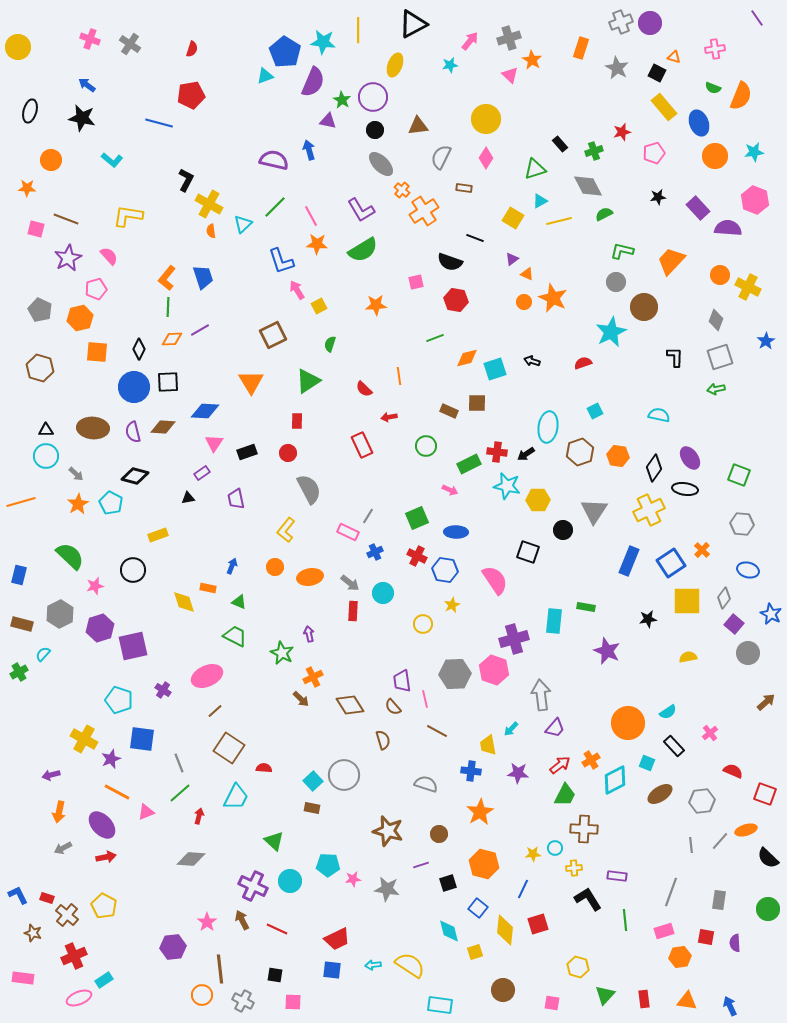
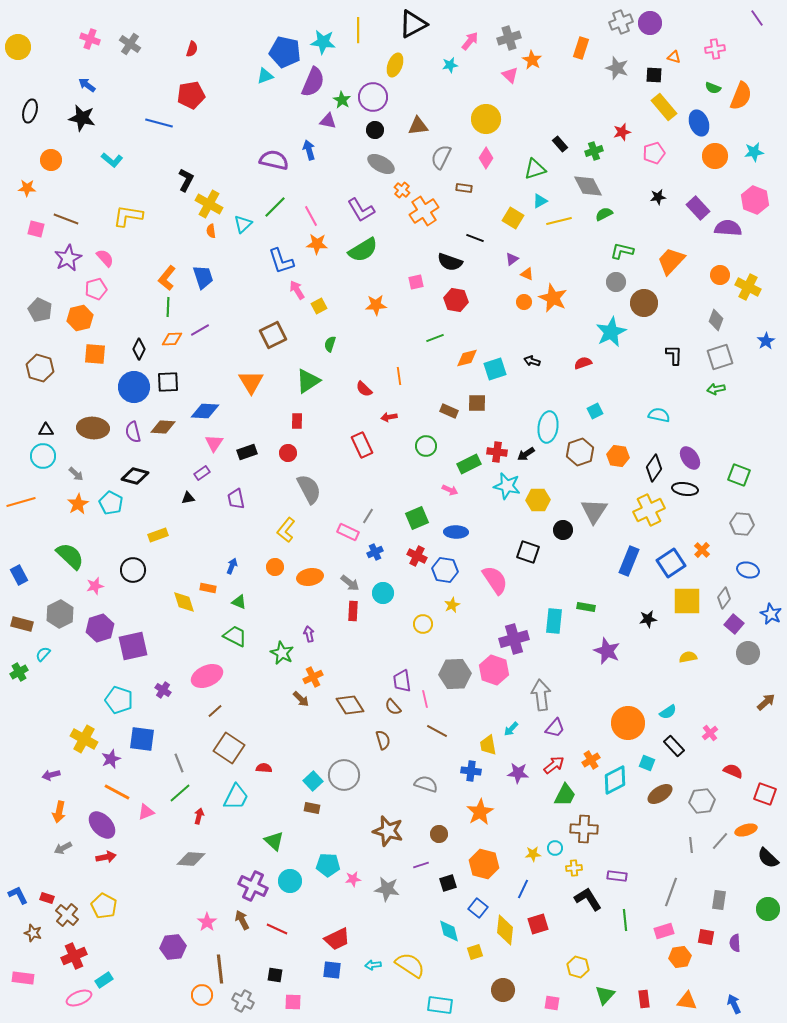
blue pentagon at (285, 52): rotated 20 degrees counterclockwise
gray star at (617, 68): rotated 10 degrees counterclockwise
black square at (657, 73): moved 3 px left, 2 px down; rotated 24 degrees counterclockwise
gray ellipse at (381, 164): rotated 16 degrees counterclockwise
pink semicircle at (109, 256): moved 4 px left, 2 px down
brown circle at (644, 307): moved 4 px up
orange square at (97, 352): moved 2 px left, 2 px down
black L-shape at (675, 357): moved 1 px left, 2 px up
cyan circle at (46, 456): moved 3 px left
blue rectangle at (19, 575): rotated 42 degrees counterclockwise
red arrow at (560, 765): moved 6 px left
blue arrow at (730, 1006): moved 4 px right, 2 px up
